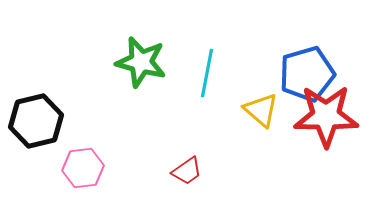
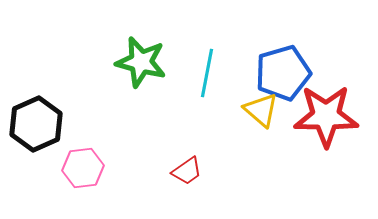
blue pentagon: moved 24 px left, 1 px up
black hexagon: moved 3 px down; rotated 10 degrees counterclockwise
